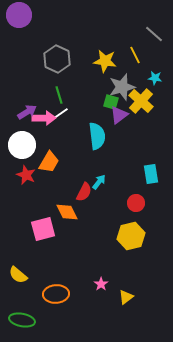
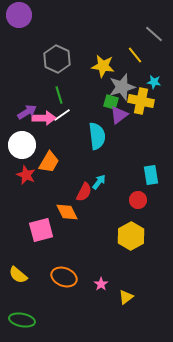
yellow line: rotated 12 degrees counterclockwise
yellow star: moved 2 px left, 5 px down
cyan star: moved 1 px left, 4 px down
yellow cross: rotated 30 degrees counterclockwise
white line: moved 2 px right, 1 px down
cyan rectangle: moved 1 px down
red circle: moved 2 px right, 3 px up
pink square: moved 2 px left, 1 px down
yellow hexagon: rotated 16 degrees counterclockwise
orange ellipse: moved 8 px right, 17 px up; rotated 25 degrees clockwise
